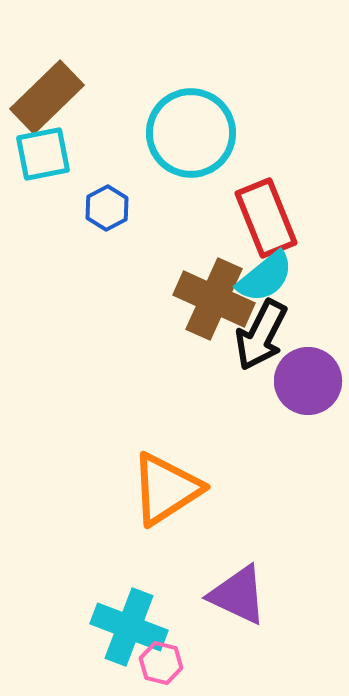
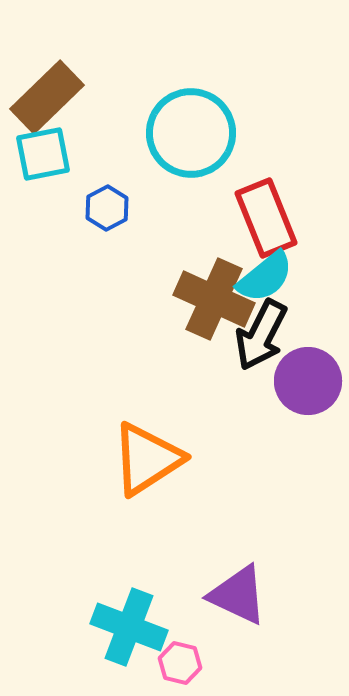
orange triangle: moved 19 px left, 30 px up
pink hexagon: moved 19 px right
